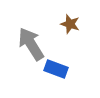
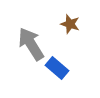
blue rectangle: moved 1 px right, 1 px up; rotated 20 degrees clockwise
